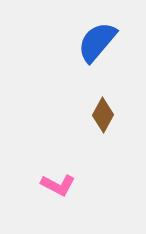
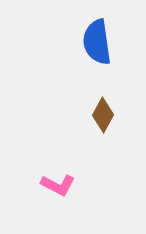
blue semicircle: rotated 48 degrees counterclockwise
